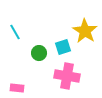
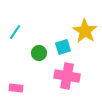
cyan line: rotated 63 degrees clockwise
pink rectangle: moved 1 px left
